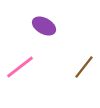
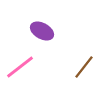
purple ellipse: moved 2 px left, 5 px down
